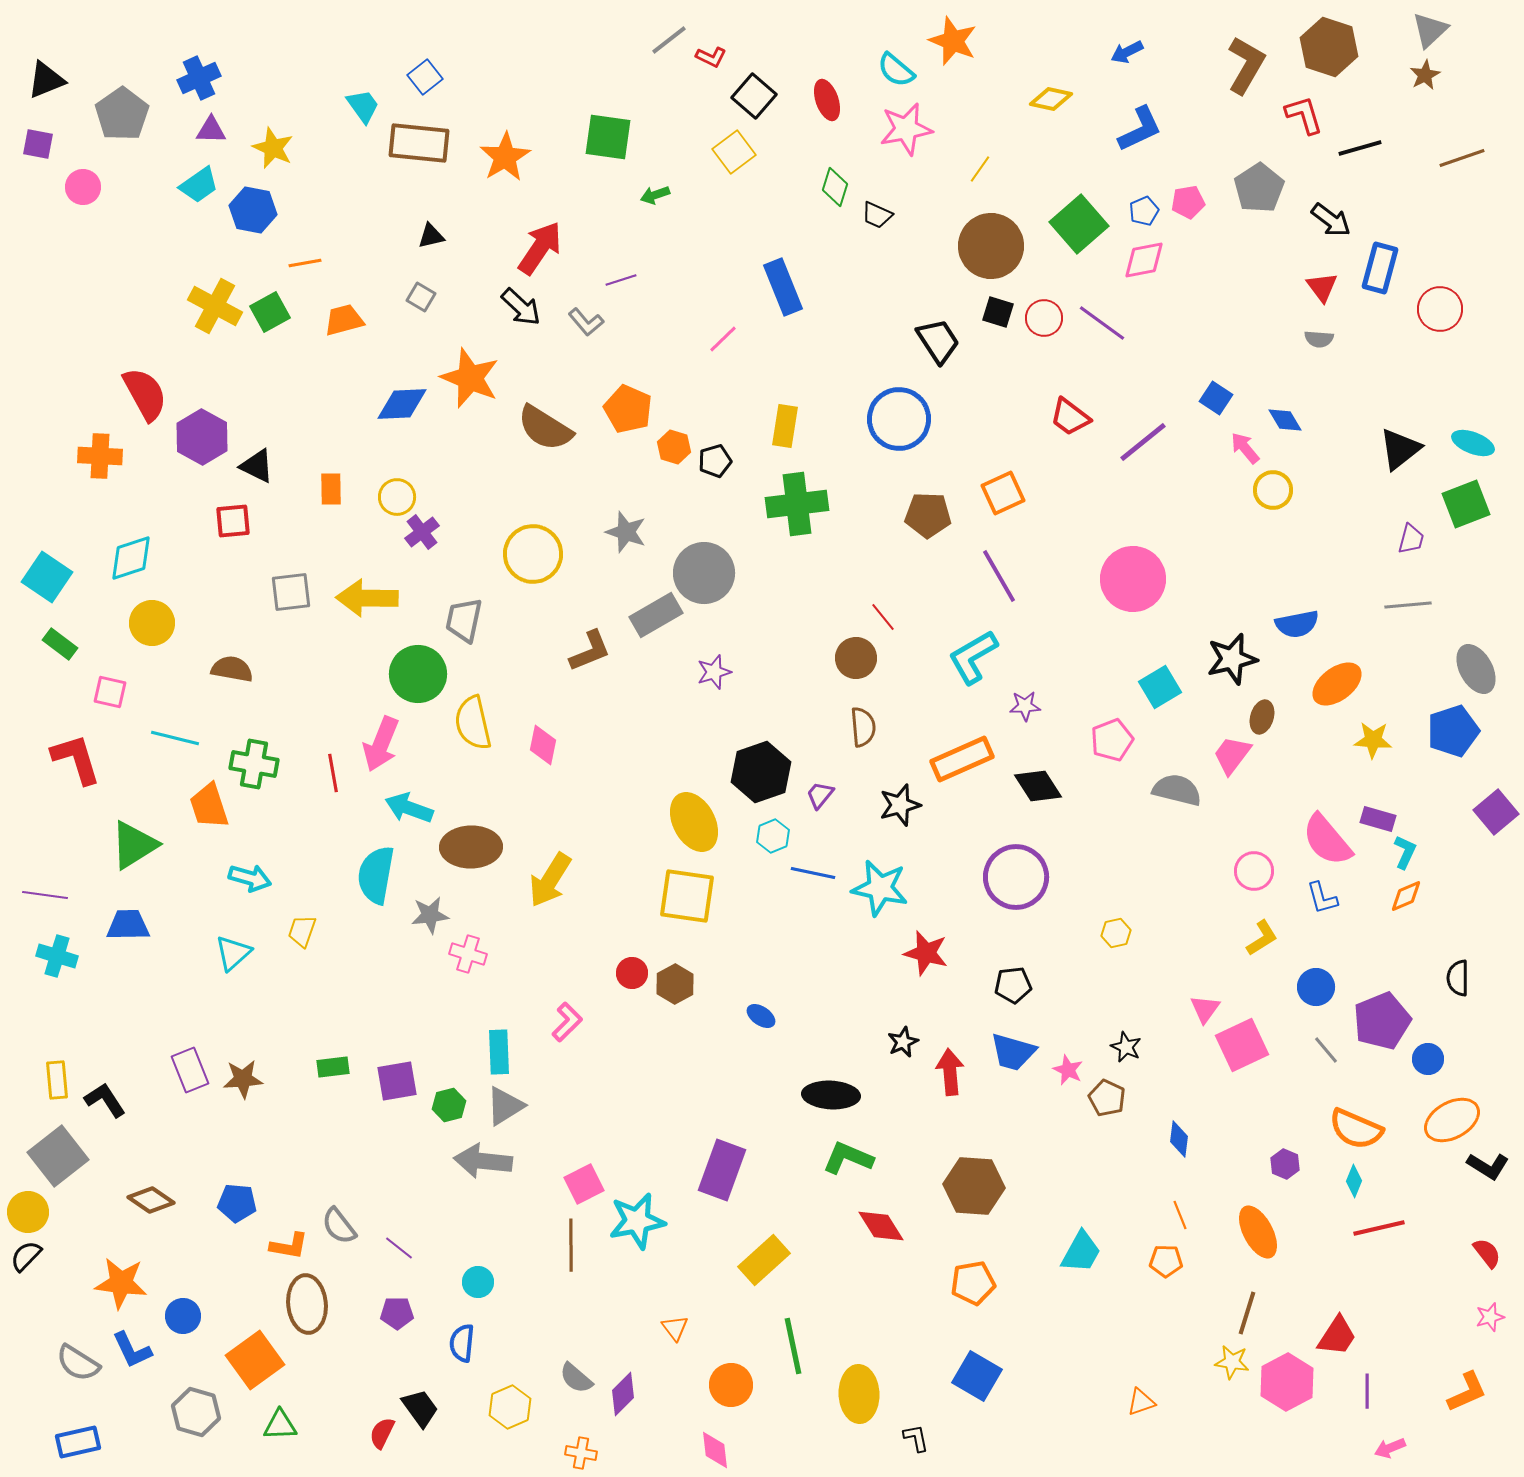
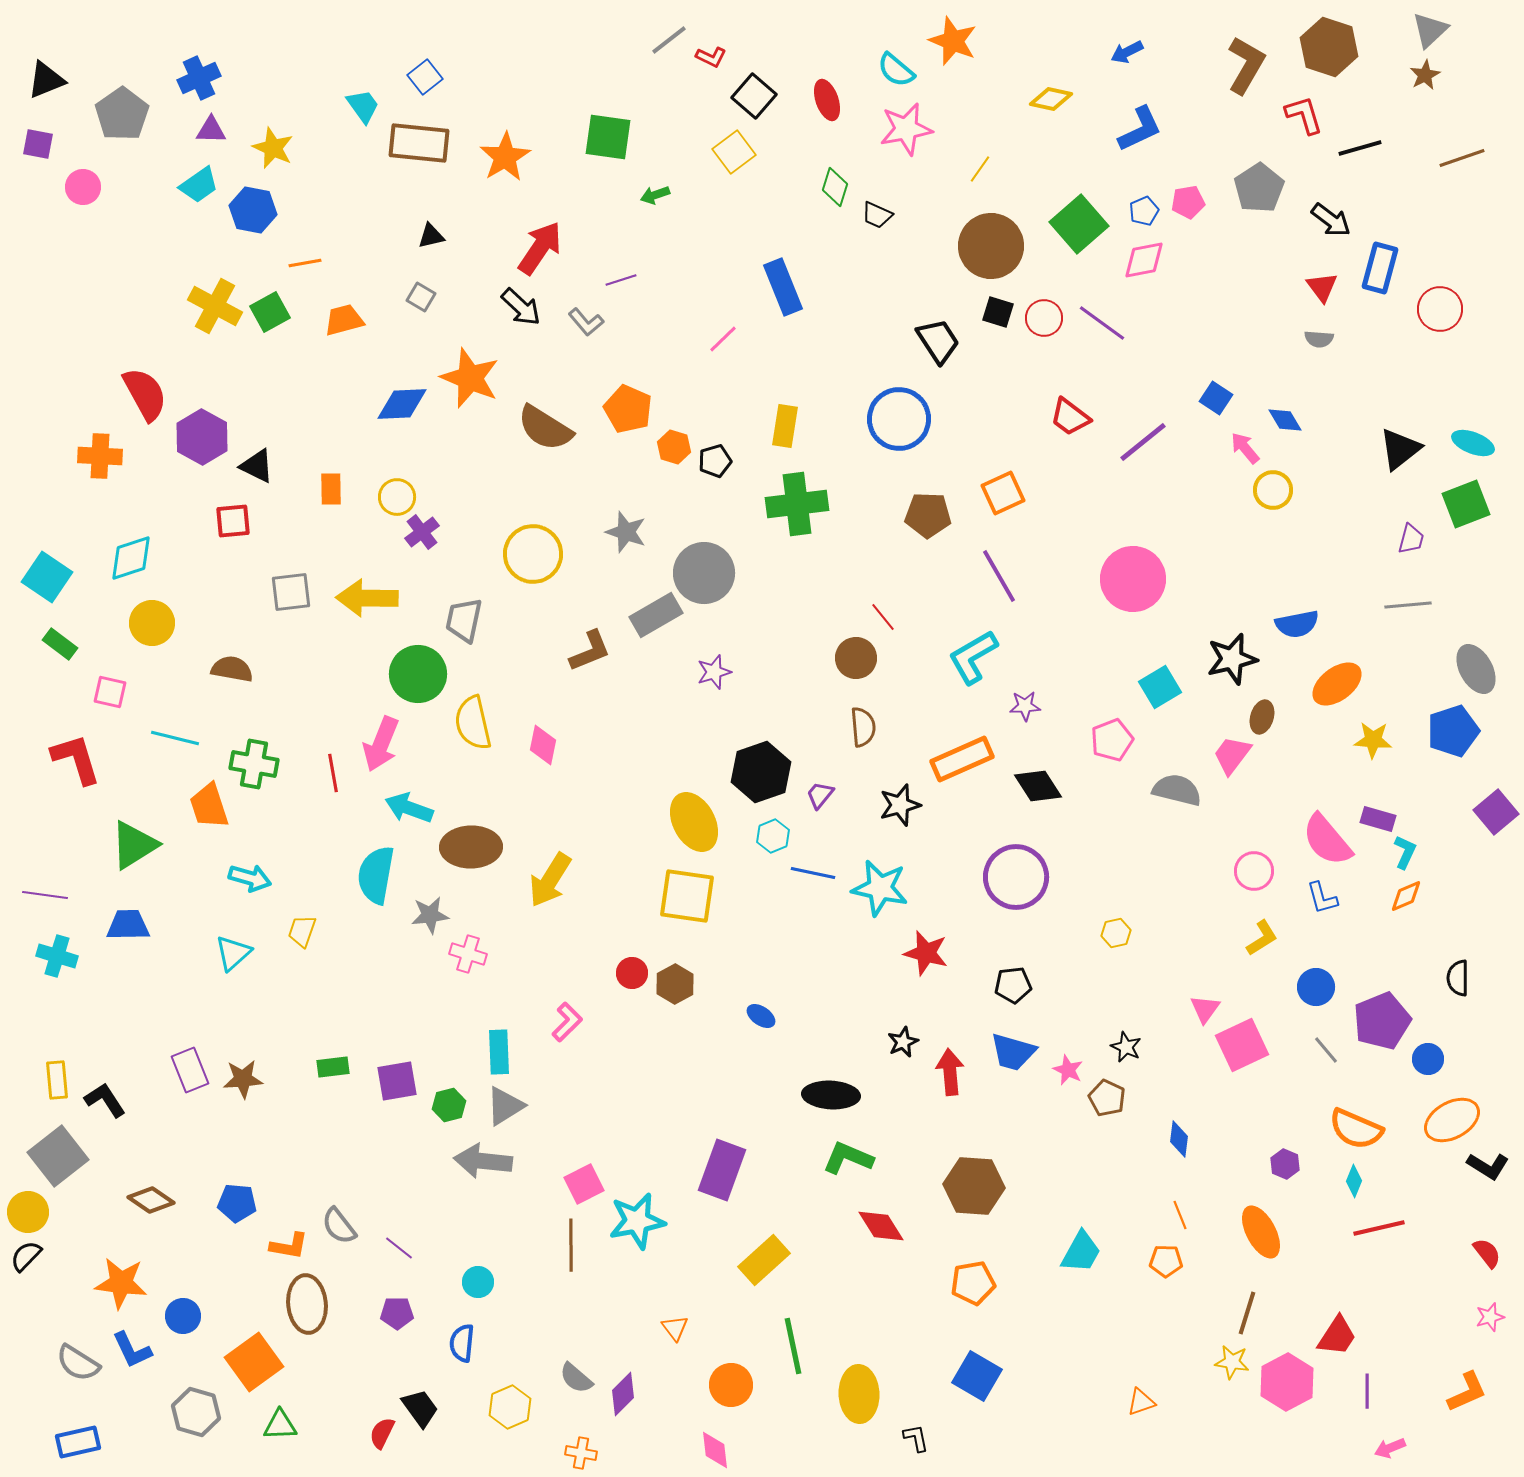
orange ellipse at (1258, 1232): moved 3 px right
orange square at (255, 1360): moved 1 px left, 2 px down
